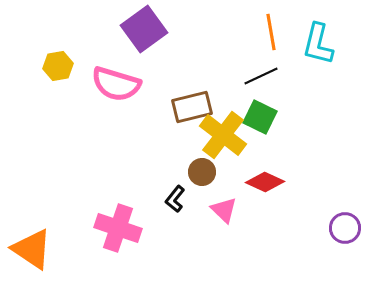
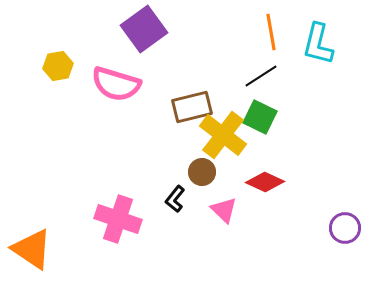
black line: rotated 8 degrees counterclockwise
pink cross: moved 9 px up
